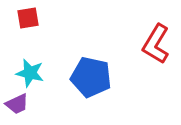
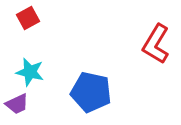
red square: rotated 20 degrees counterclockwise
cyan star: moved 1 px up
blue pentagon: moved 15 px down
